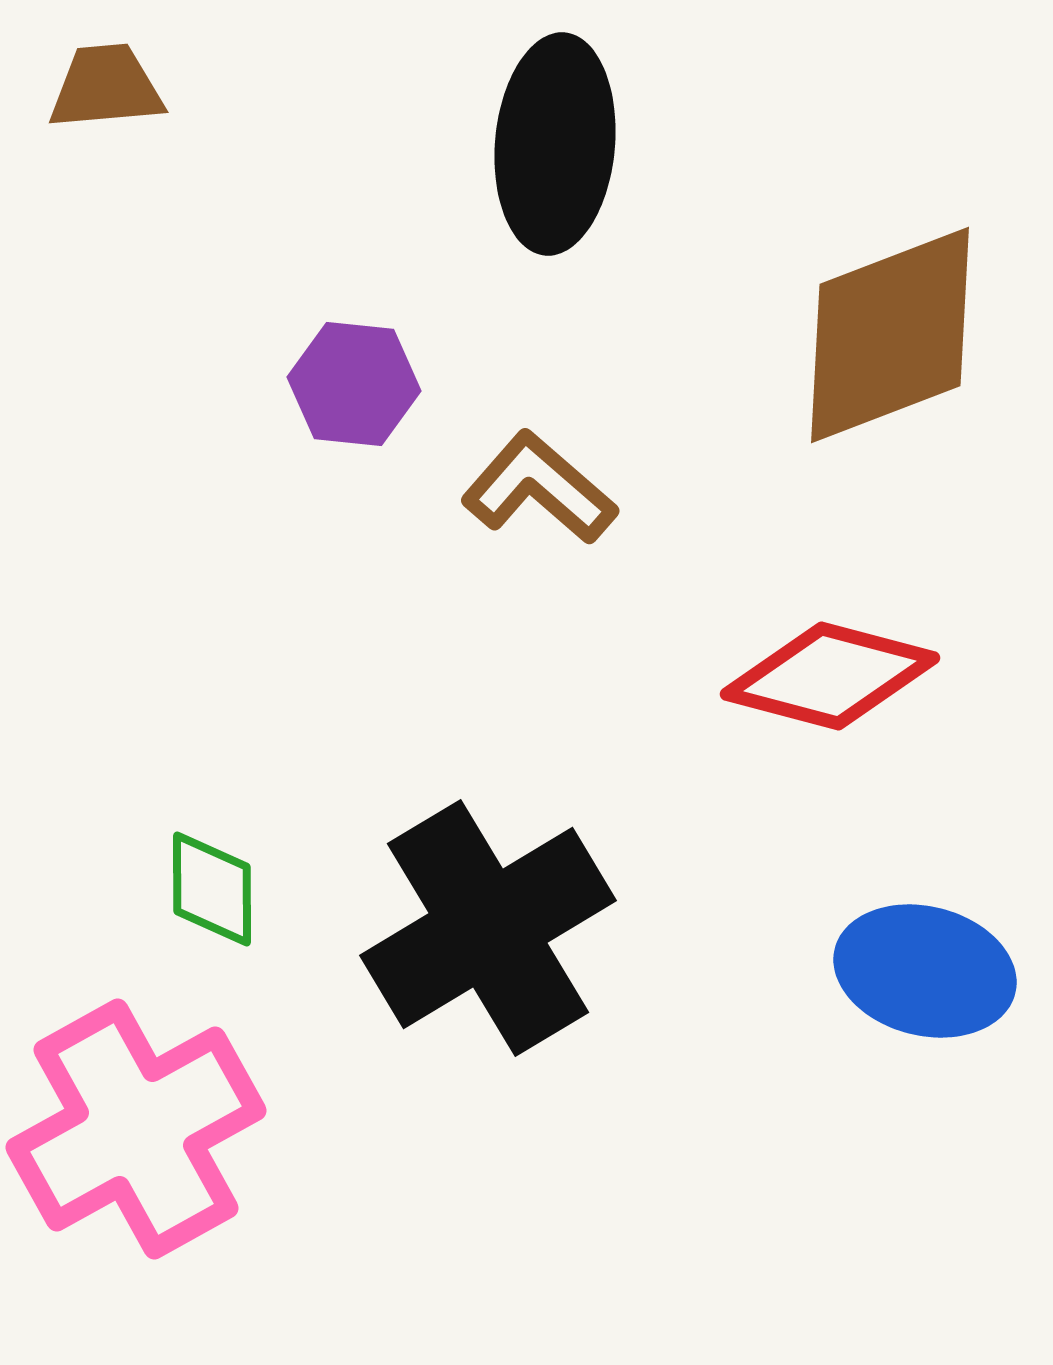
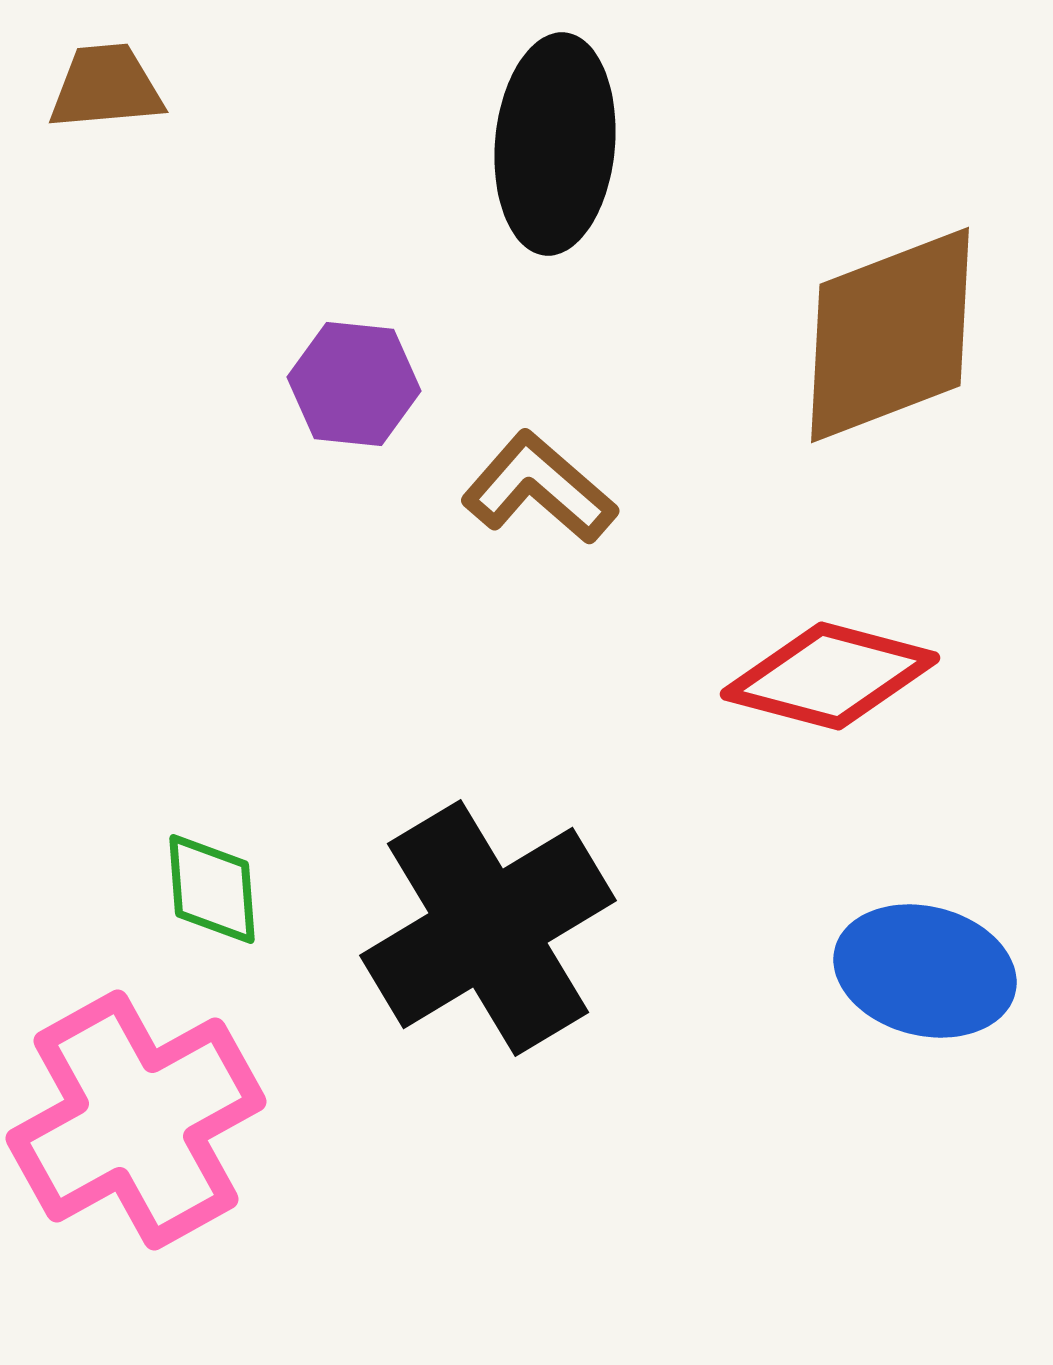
green diamond: rotated 4 degrees counterclockwise
pink cross: moved 9 px up
